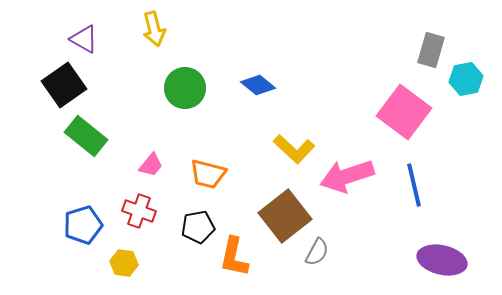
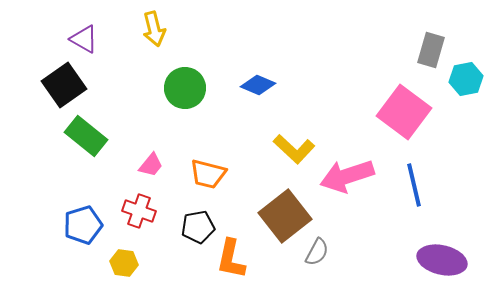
blue diamond: rotated 16 degrees counterclockwise
orange L-shape: moved 3 px left, 2 px down
